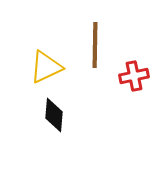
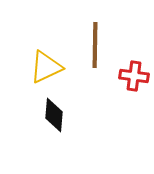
red cross: rotated 20 degrees clockwise
